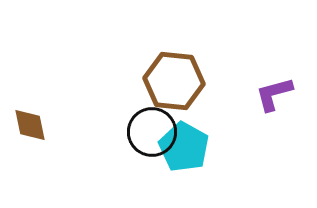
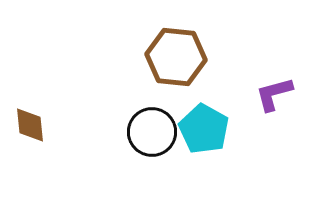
brown hexagon: moved 2 px right, 24 px up
brown diamond: rotated 6 degrees clockwise
cyan pentagon: moved 20 px right, 18 px up
